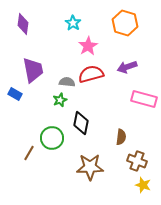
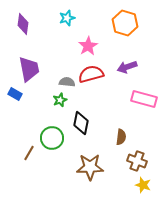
cyan star: moved 6 px left, 5 px up; rotated 21 degrees clockwise
purple trapezoid: moved 4 px left, 1 px up
